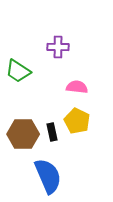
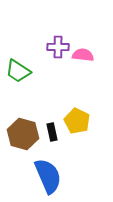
pink semicircle: moved 6 px right, 32 px up
brown hexagon: rotated 16 degrees clockwise
